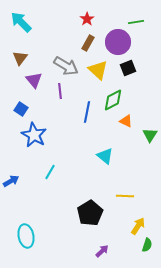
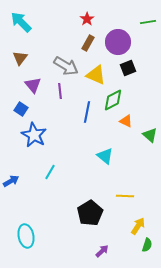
green line: moved 12 px right
yellow triangle: moved 2 px left, 5 px down; rotated 20 degrees counterclockwise
purple triangle: moved 1 px left, 5 px down
green triangle: rotated 21 degrees counterclockwise
